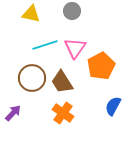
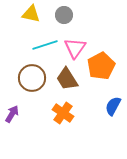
gray circle: moved 8 px left, 4 px down
brown trapezoid: moved 5 px right, 3 px up
purple arrow: moved 1 px left, 1 px down; rotated 12 degrees counterclockwise
